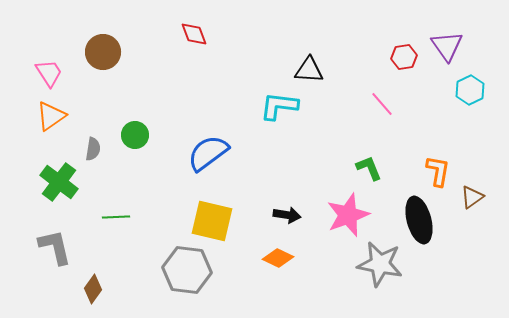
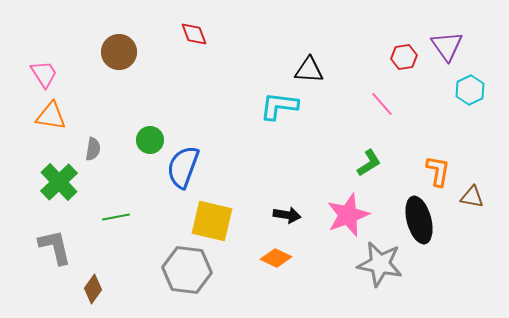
brown circle: moved 16 px right
pink trapezoid: moved 5 px left, 1 px down
orange triangle: rotated 44 degrees clockwise
green circle: moved 15 px right, 5 px down
blue semicircle: moved 25 px left, 14 px down; rotated 33 degrees counterclockwise
green L-shape: moved 5 px up; rotated 80 degrees clockwise
green cross: rotated 9 degrees clockwise
brown triangle: rotated 45 degrees clockwise
green line: rotated 8 degrees counterclockwise
orange diamond: moved 2 px left
